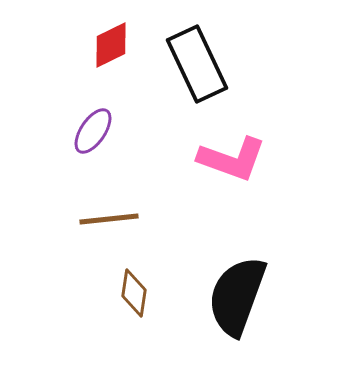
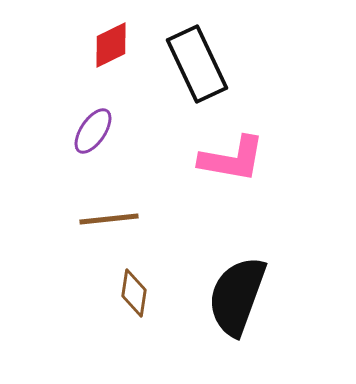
pink L-shape: rotated 10 degrees counterclockwise
